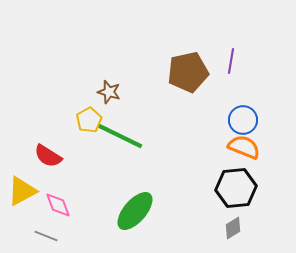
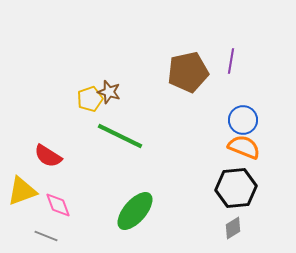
yellow pentagon: moved 1 px right, 21 px up; rotated 10 degrees clockwise
yellow triangle: rotated 8 degrees clockwise
